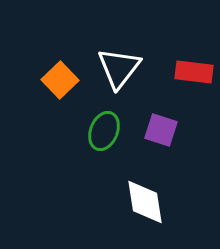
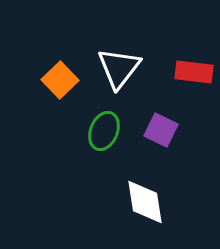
purple square: rotated 8 degrees clockwise
